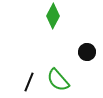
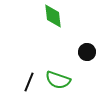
green diamond: rotated 35 degrees counterclockwise
green semicircle: rotated 30 degrees counterclockwise
